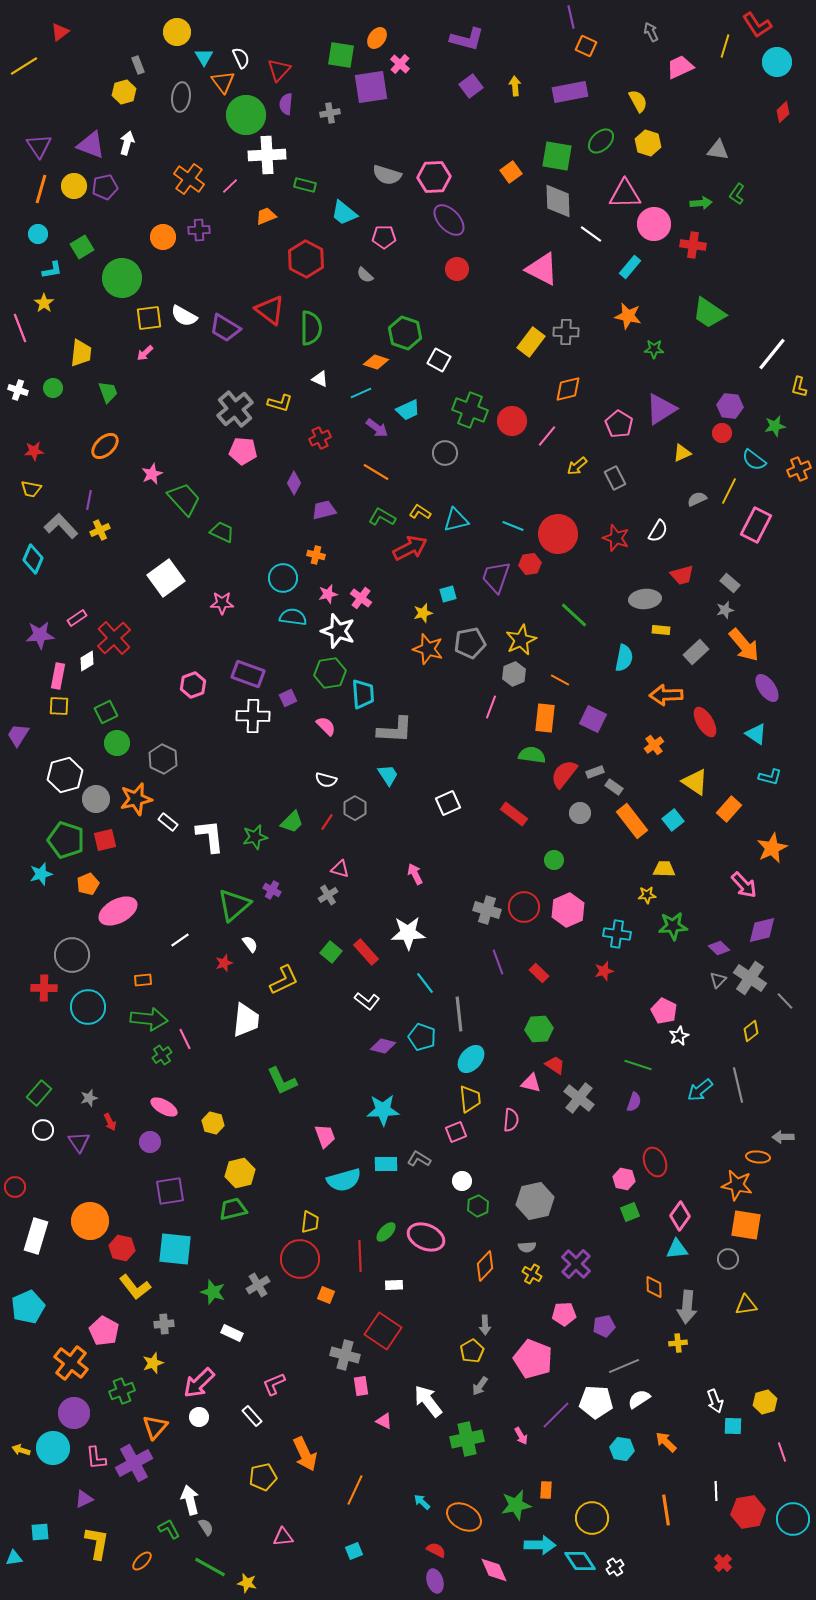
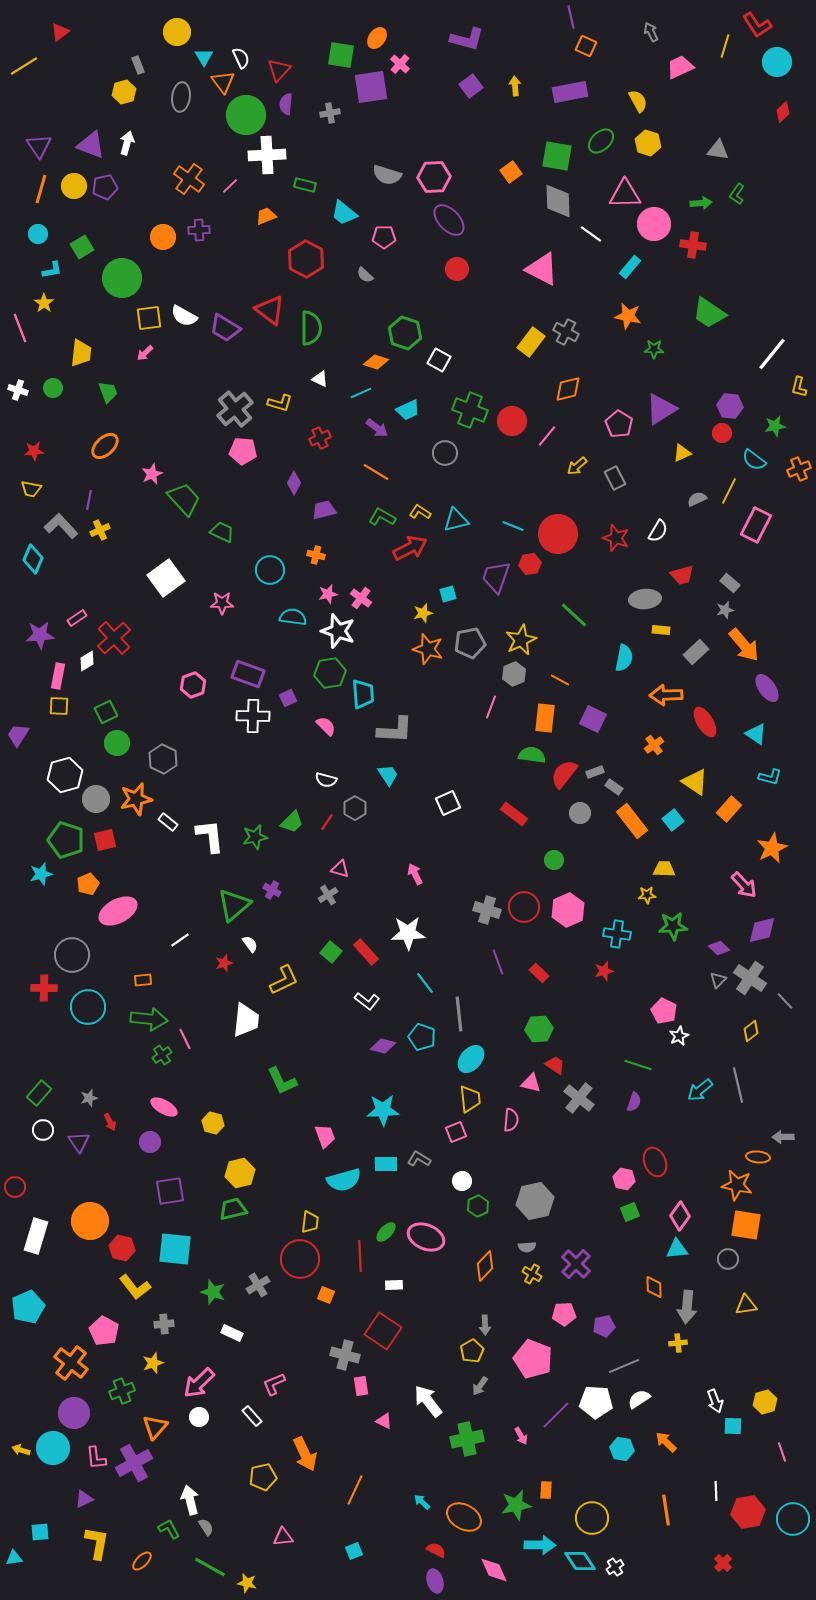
gray cross at (566, 332): rotated 25 degrees clockwise
cyan circle at (283, 578): moved 13 px left, 8 px up
